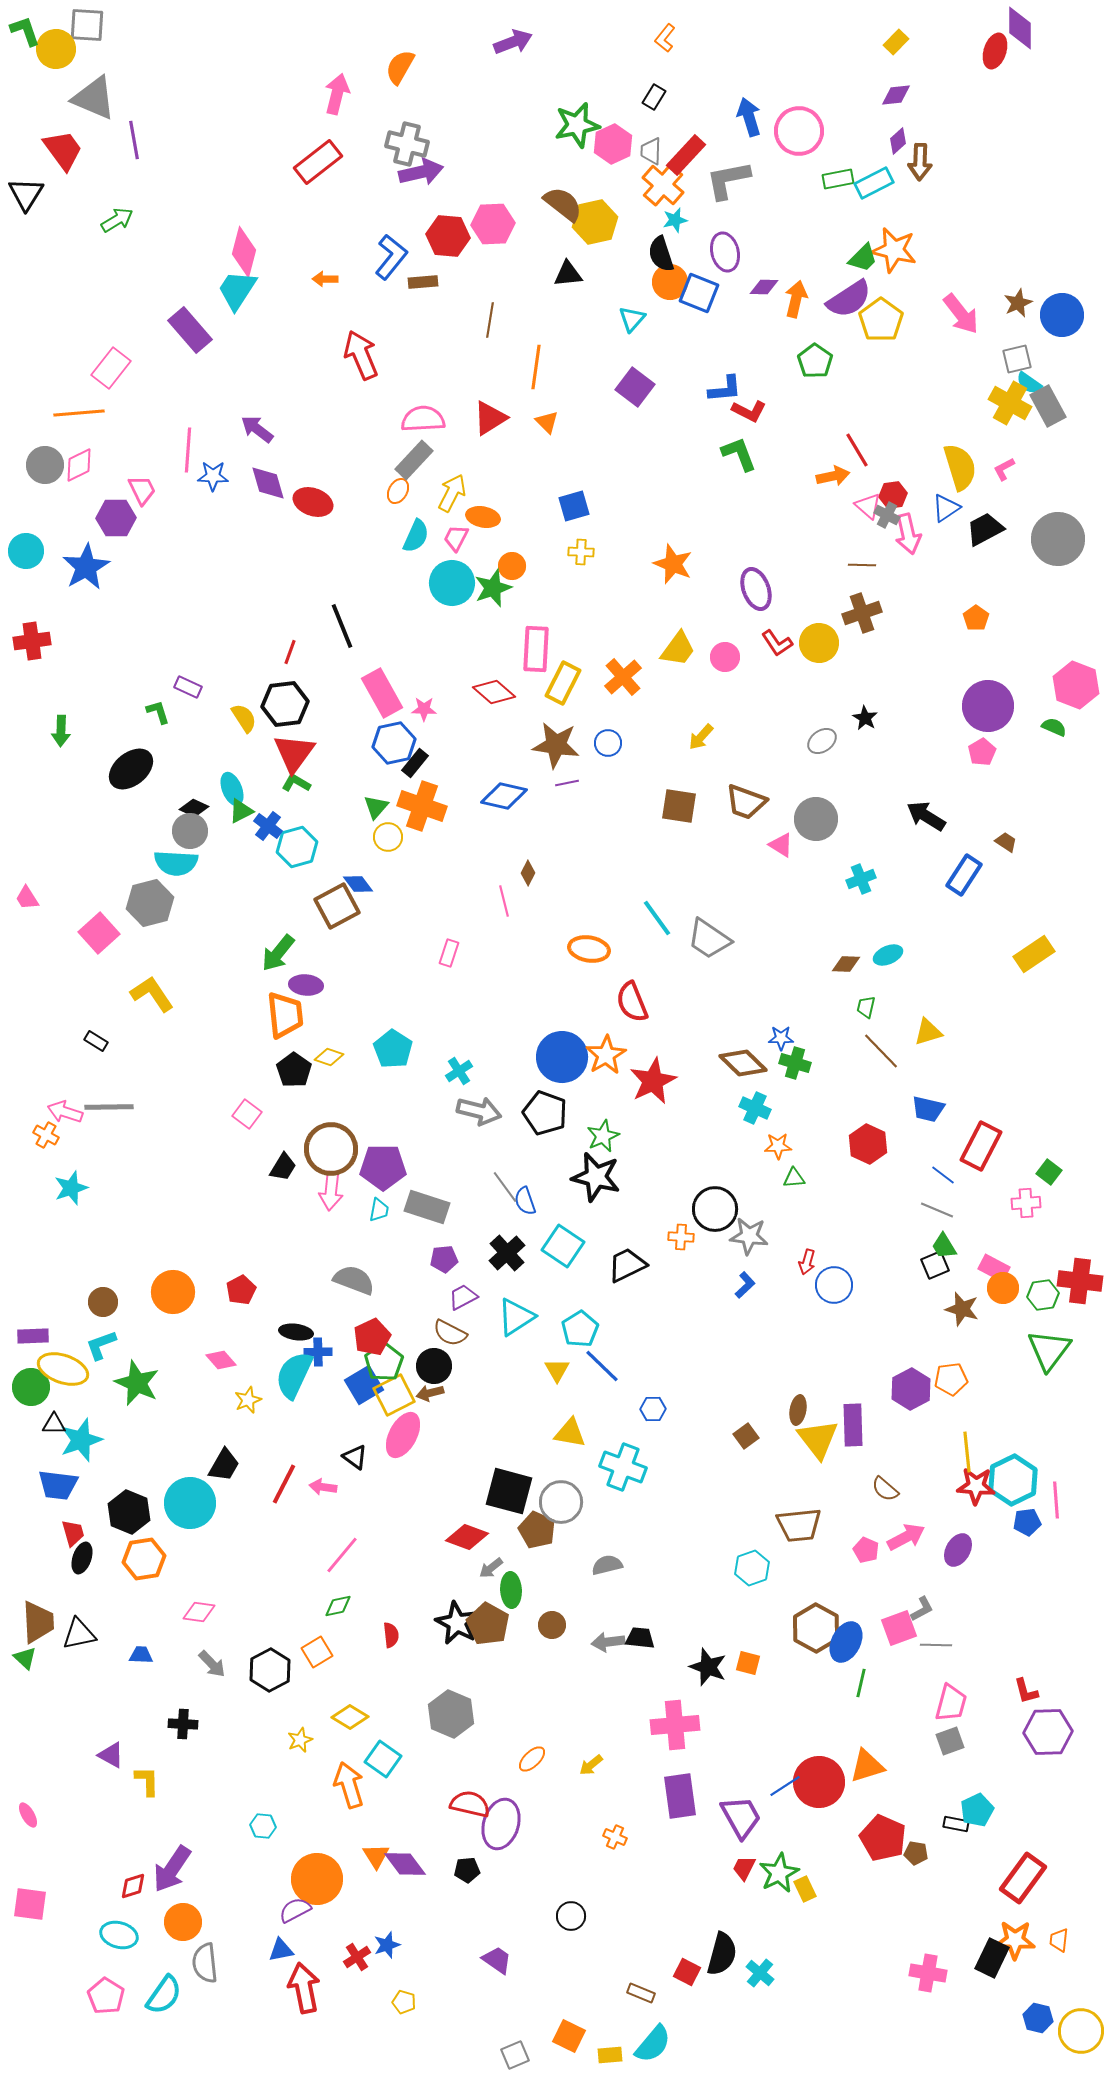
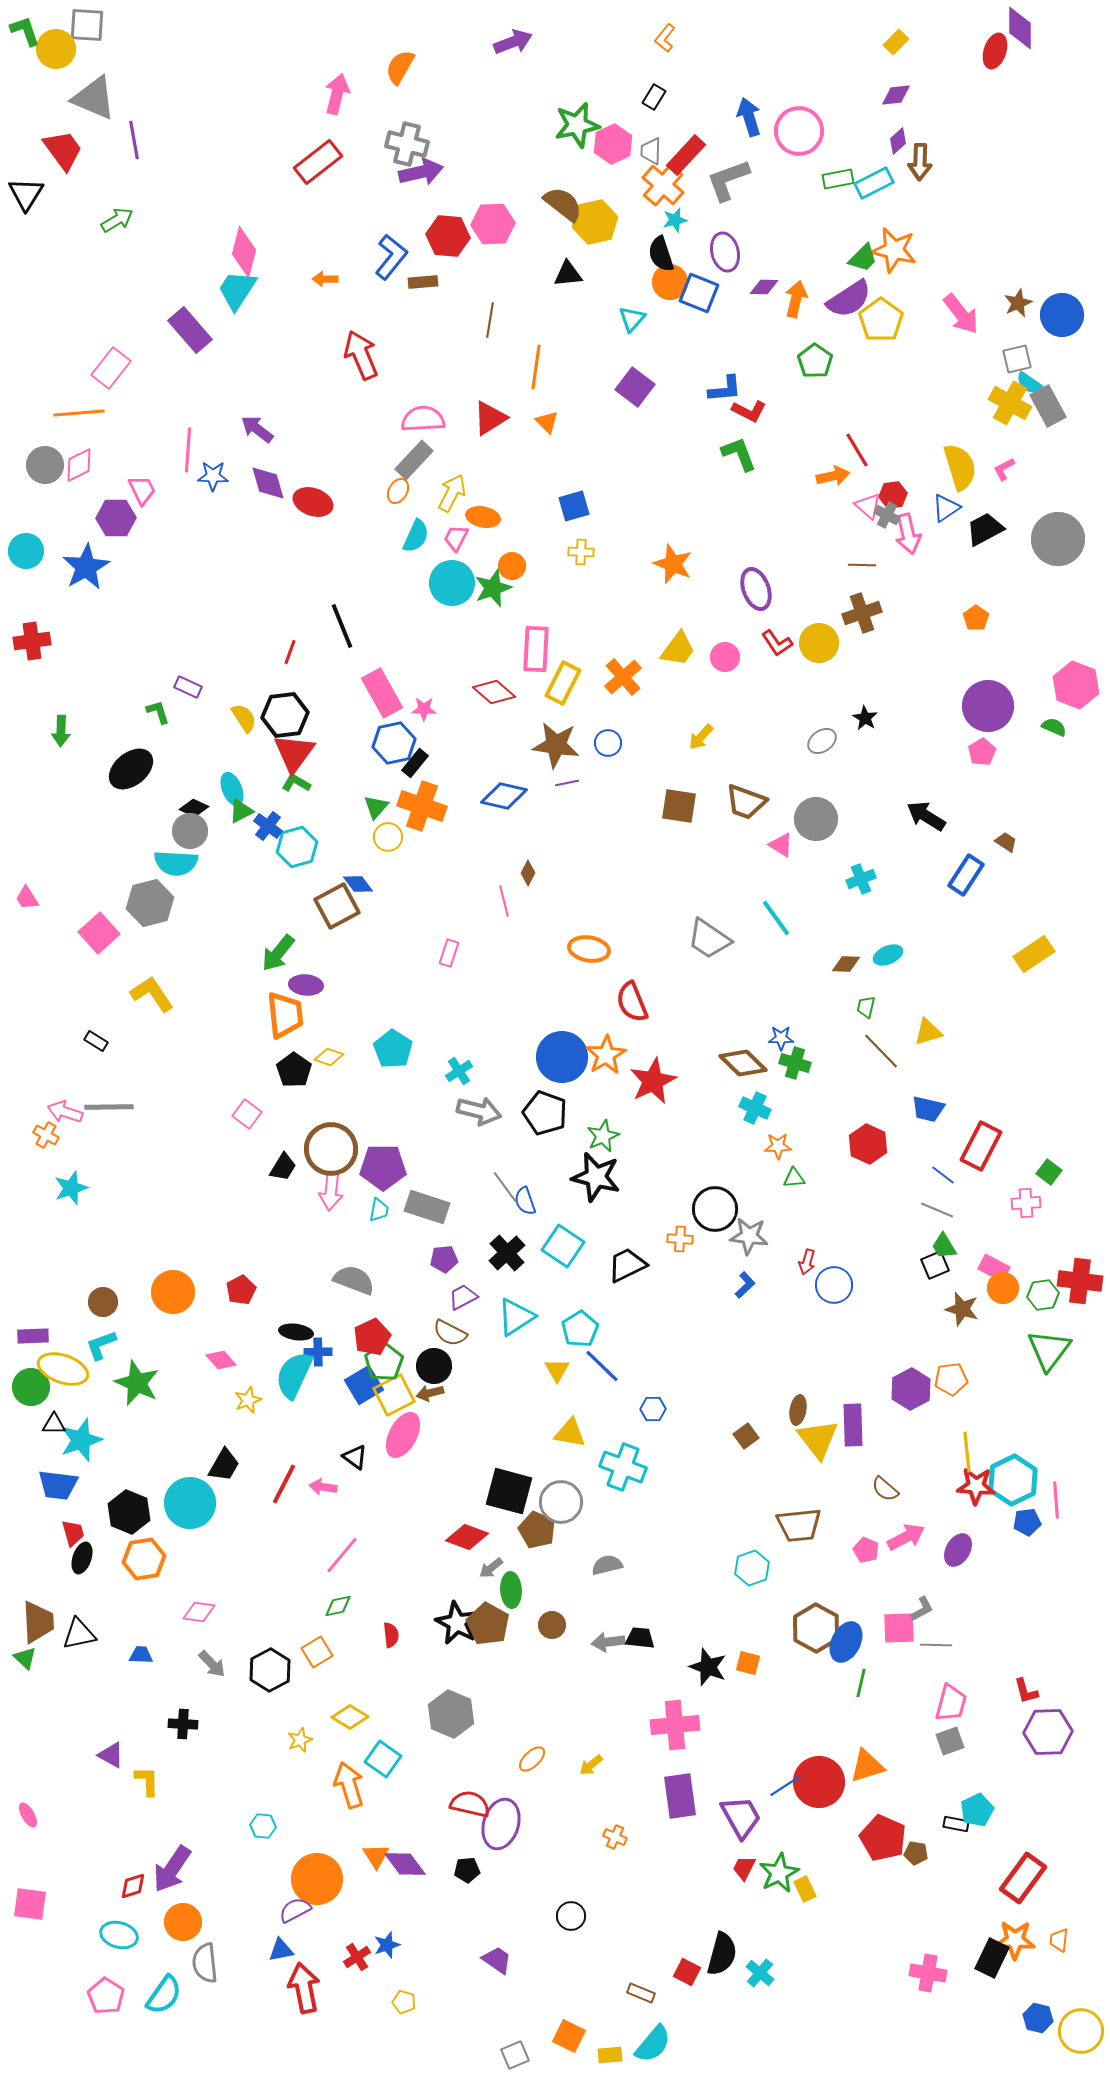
gray L-shape at (728, 180): rotated 9 degrees counterclockwise
black hexagon at (285, 704): moved 11 px down
blue rectangle at (964, 875): moved 2 px right
cyan line at (657, 918): moved 119 px right
orange cross at (681, 1237): moved 1 px left, 2 px down
pink square at (899, 1628): rotated 18 degrees clockwise
